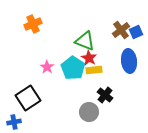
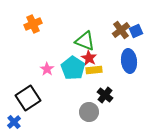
blue square: moved 1 px up
pink star: moved 2 px down
blue cross: rotated 32 degrees counterclockwise
